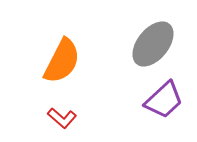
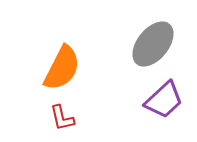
orange semicircle: moved 7 px down
red L-shape: rotated 36 degrees clockwise
